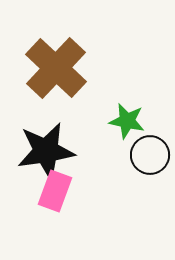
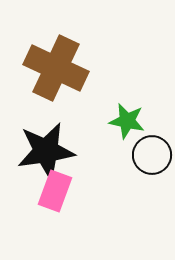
brown cross: rotated 18 degrees counterclockwise
black circle: moved 2 px right
